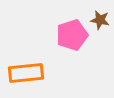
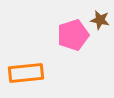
pink pentagon: moved 1 px right
